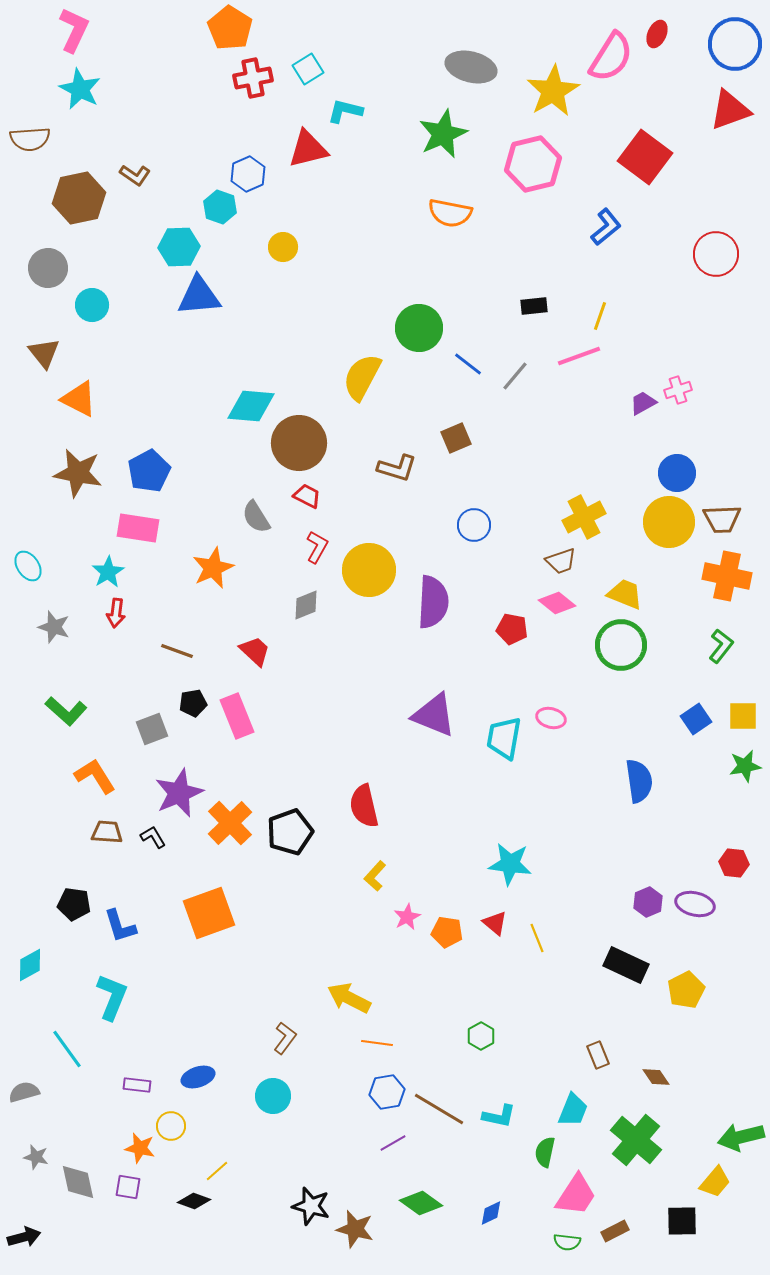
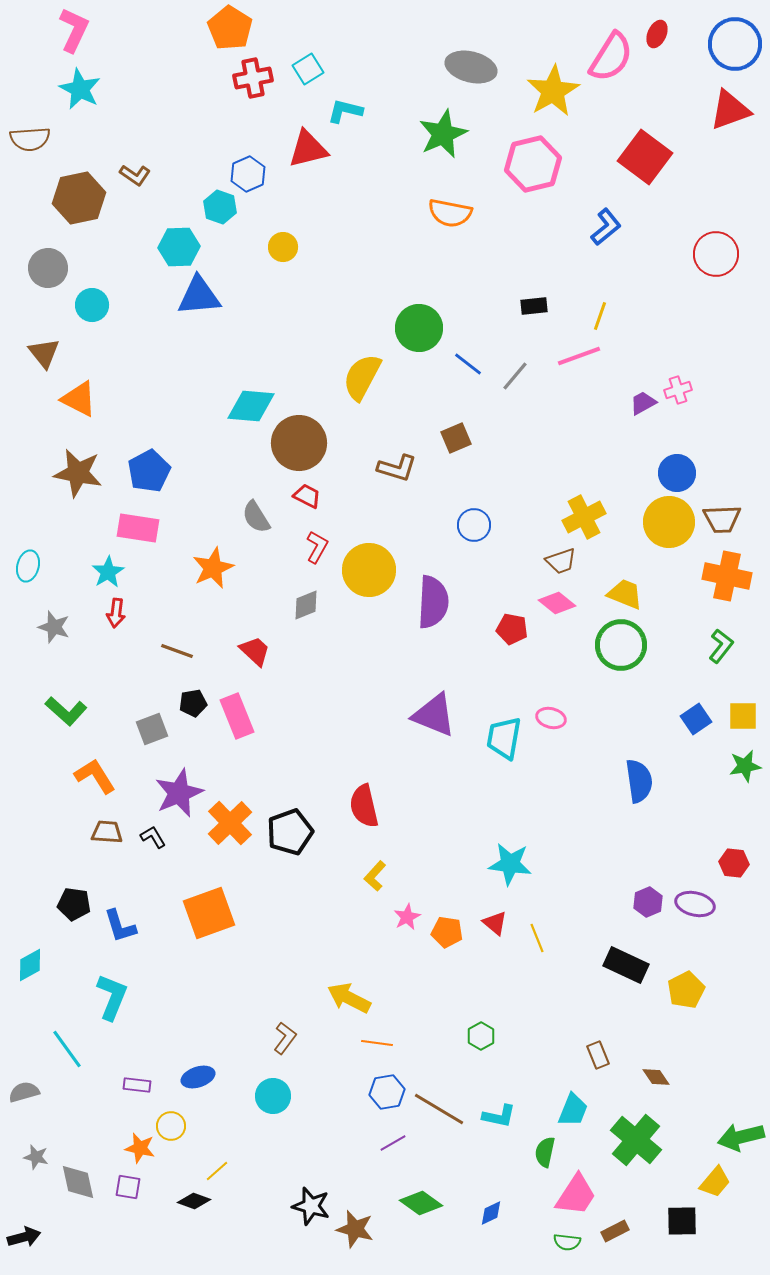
cyan ellipse at (28, 566): rotated 48 degrees clockwise
